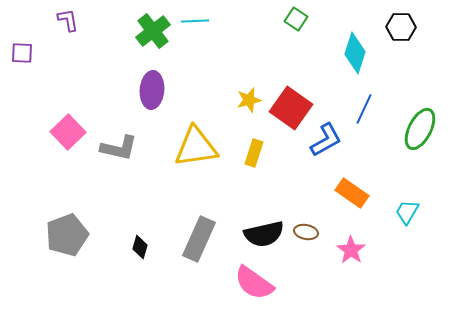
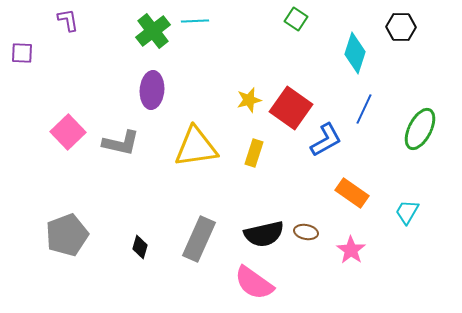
gray L-shape: moved 2 px right, 5 px up
